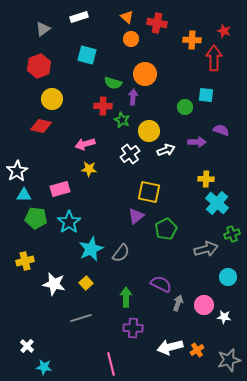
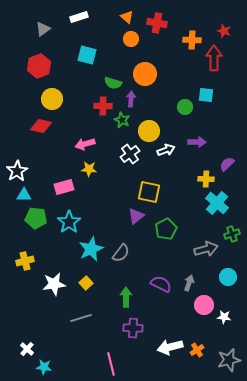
purple arrow at (133, 97): moved 2 px left, 2 px down
purple semicircle at (221, 130): moved 6 px right, 34 px down; rotated 63 degrees counterclockwise
pink rectangle at (60, 189): moved 4 px right, 2 px up
white star at (54, 284): rotated 20 degrees counterclockwise
gray arrow at (178, 303): moved 11 px right, 20 px up
white cross at (27, 346): moved 3 px down
